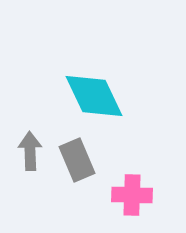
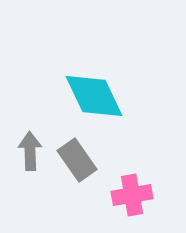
gray rectangle: rotated 12 degrees counterclockwise
pink cross: rotated 12 degrees counterclockwise
